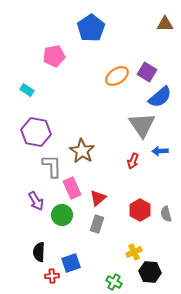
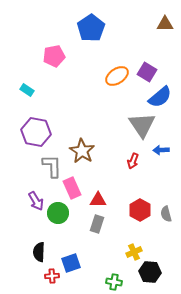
blue arrow: moved 1 px right, 1 px up
red triangle: moved 2 px down; rotated 42 degrees clockwise
green circle: moved 4 px left, 2 px up
green cross: rotated 21 degrees counterclockwise
